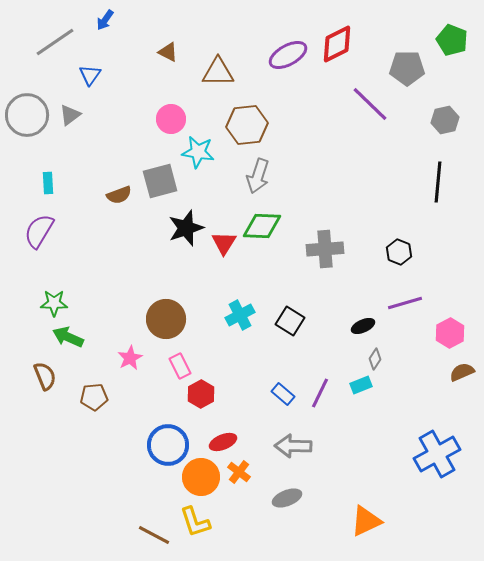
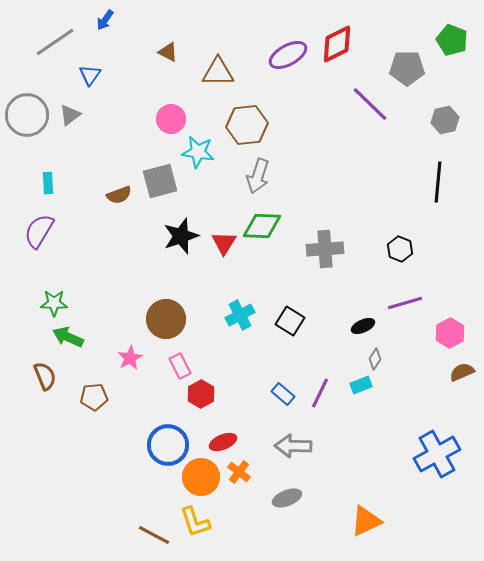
black star at (186, 228): moved 5 px left, 8 px down
black hexagon at (399, 252): moved 1 px right, 3 px up
